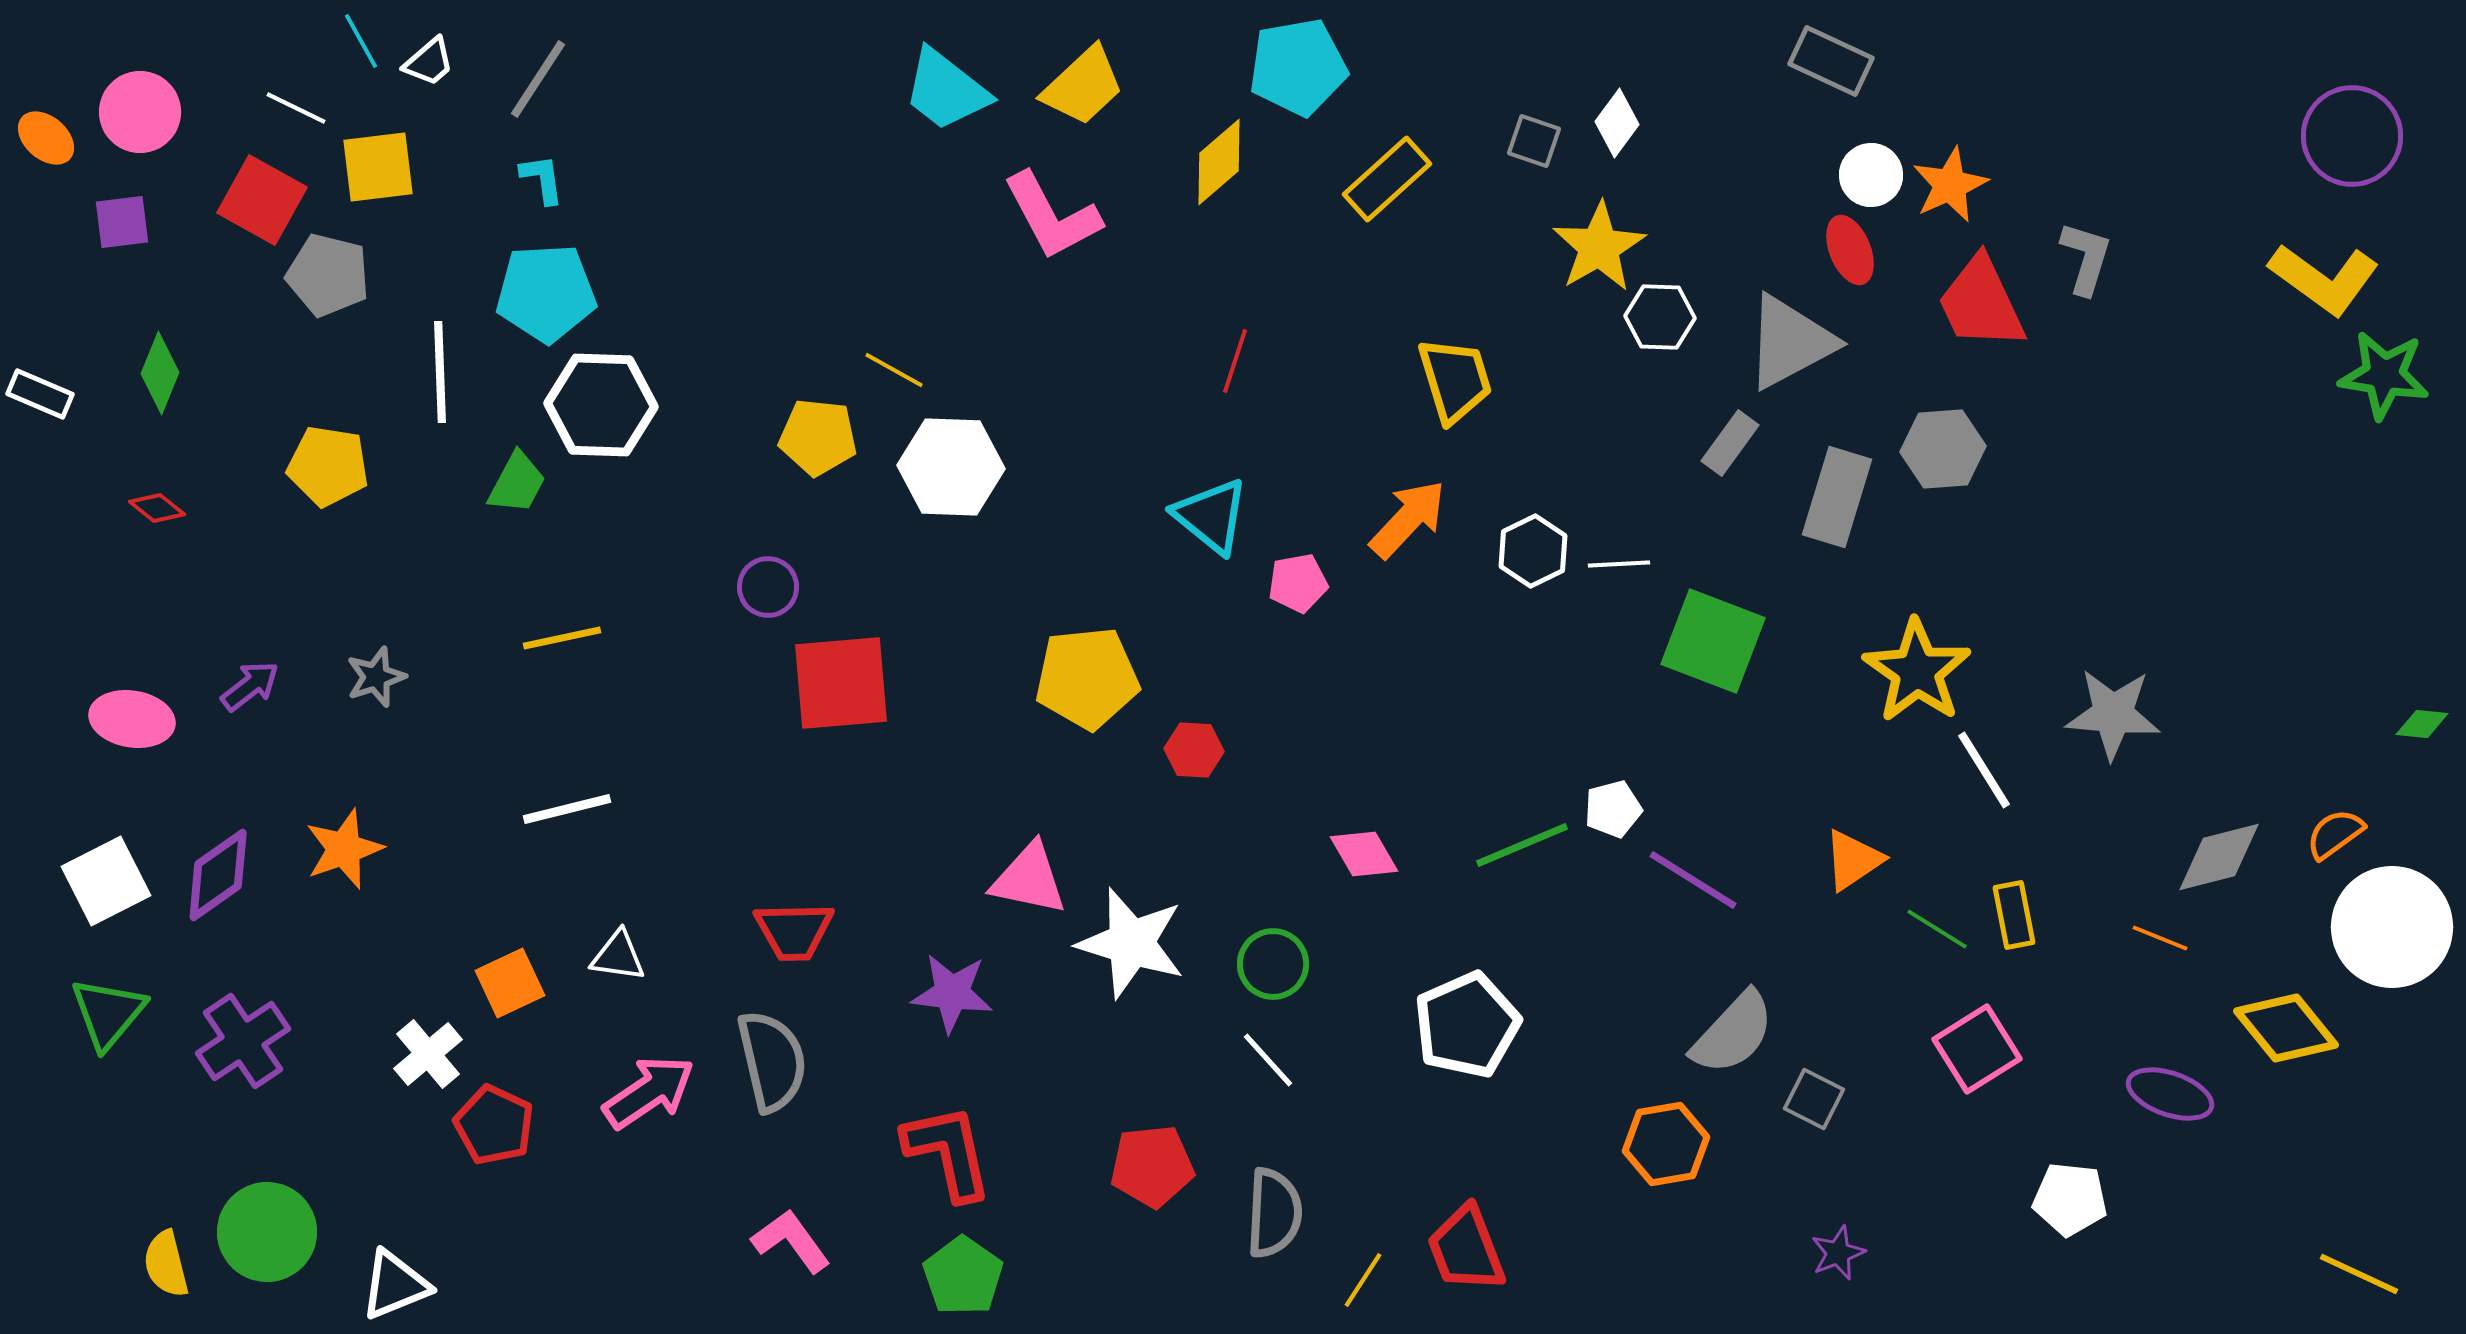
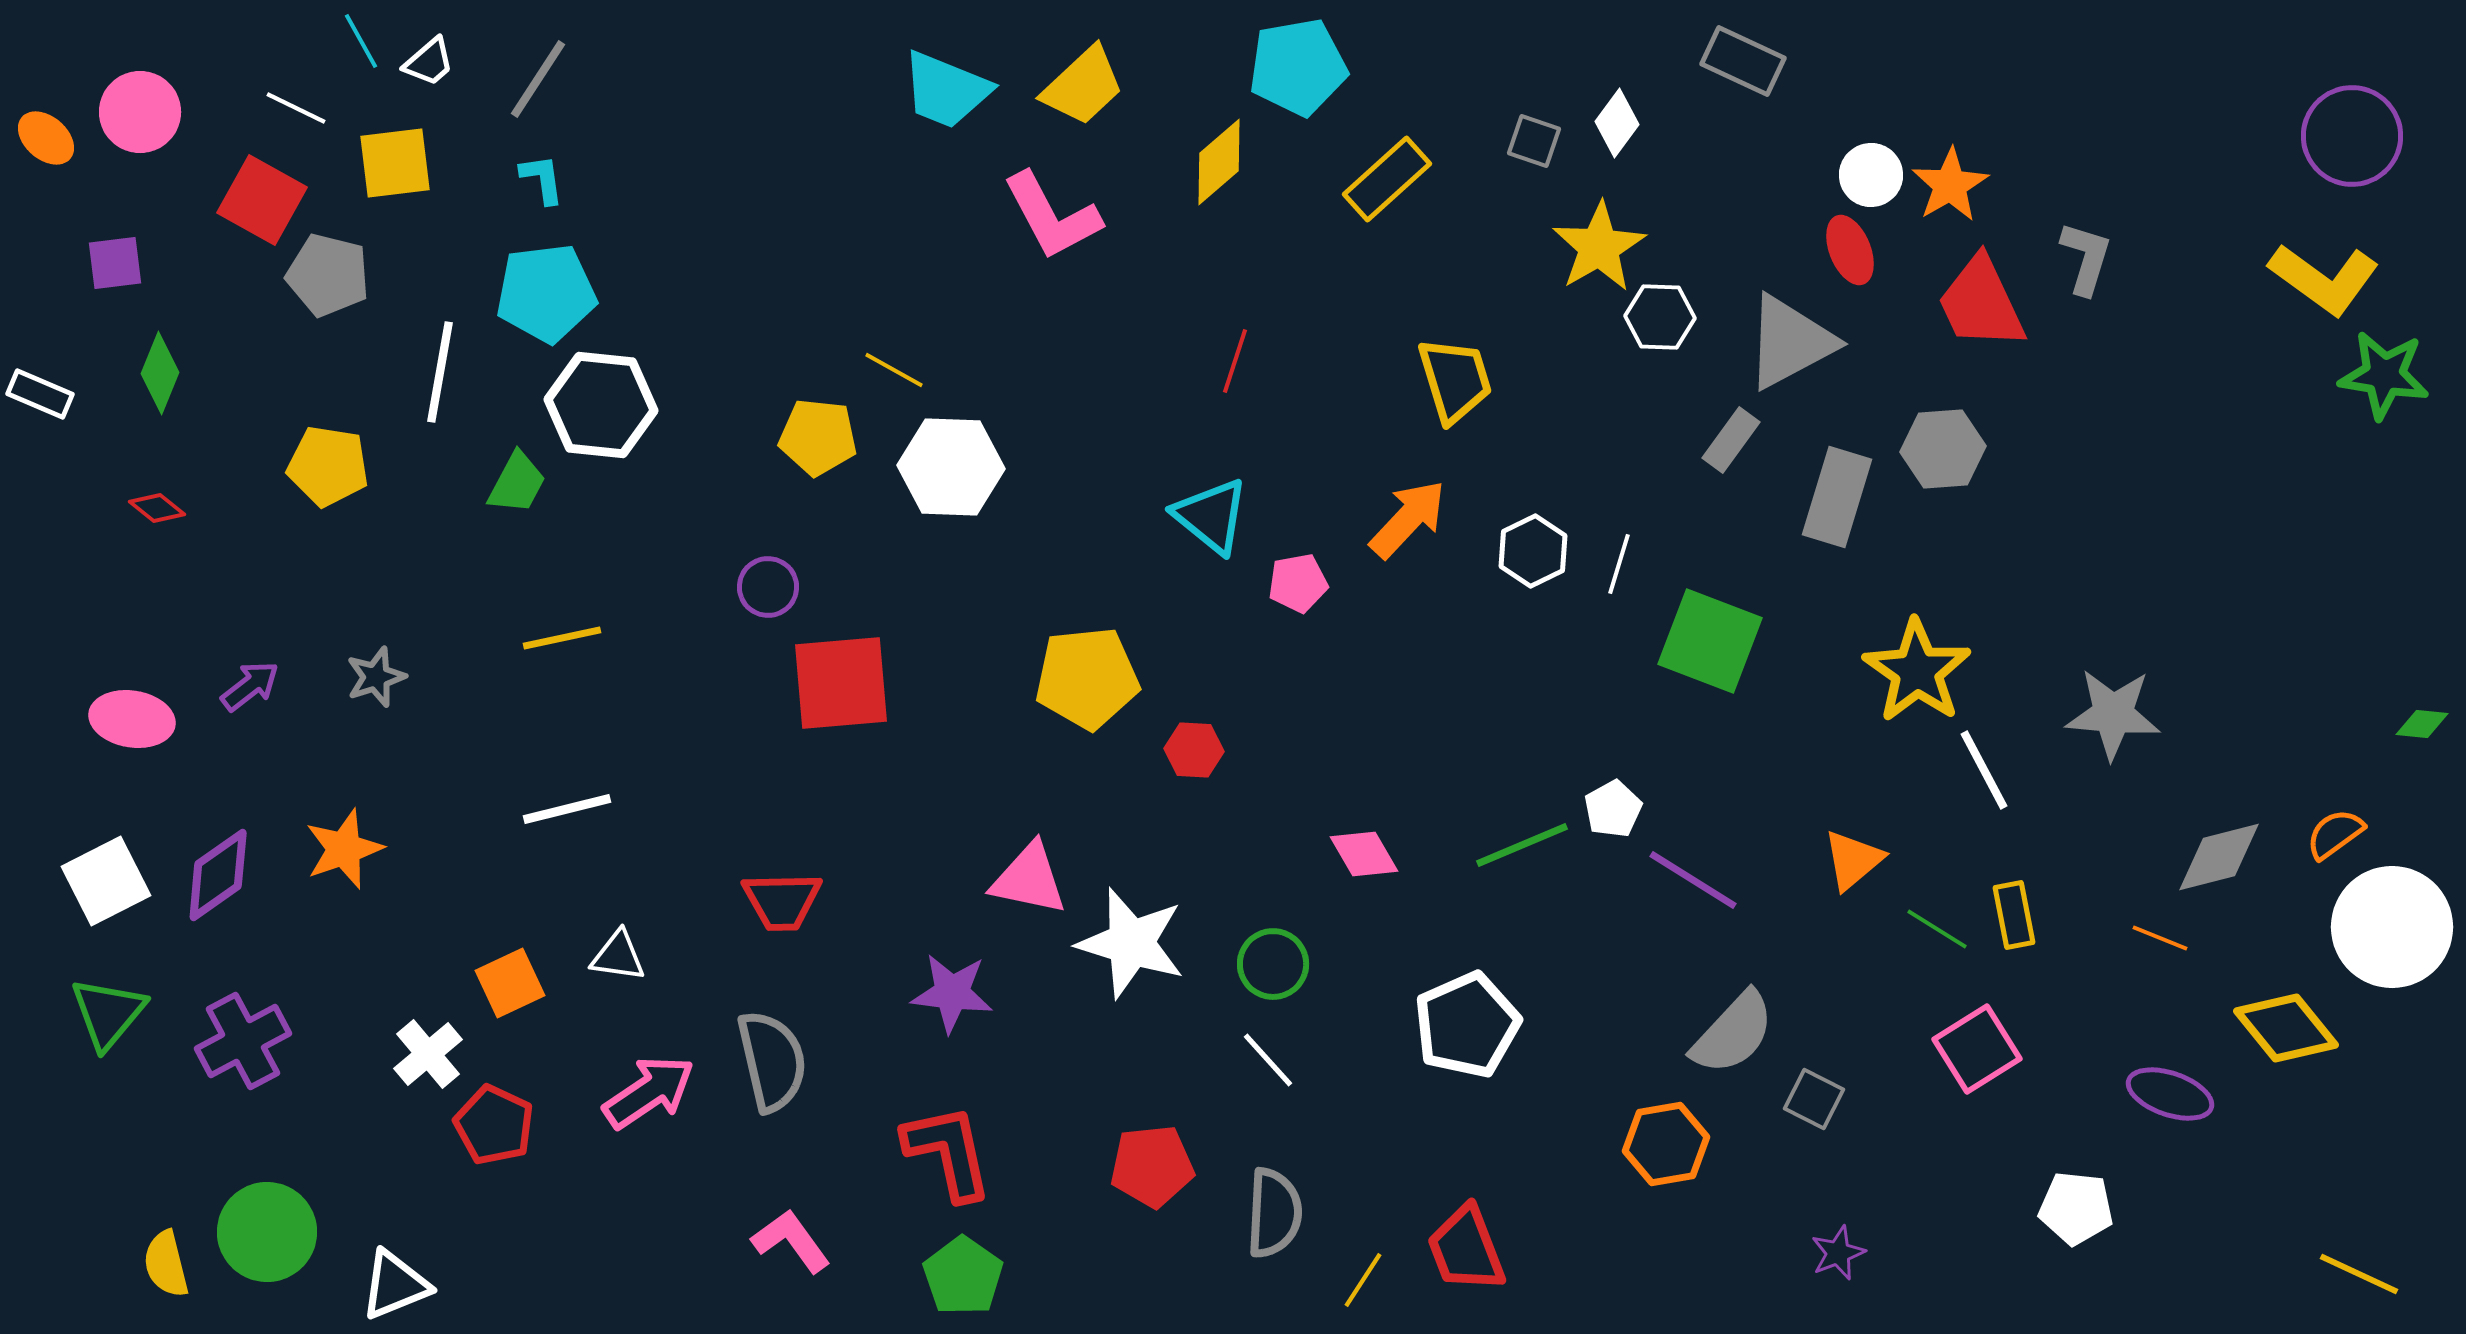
gray rectangle at (1831, 61): moved 88 px left
cyan trapezoid at (946, 90): rotated 16 degrees counterclockwise
yellow square at (378, 167): moved 17 px right, 4 px up
orange star at (1950, 185): rotated 6 degrees counterclockwise
purple square at (122, 222): moved 7 px left, 41 px down
cyan pentagon at (546, 293): rotated 4 degrees counterclockwise
white line at (440, 372): rotated 12 degrees clockwise
white hexagon at (601, 405): rotated 4 degrees clockwise
gray rectangle at (1730, 443): moved 1 px right, 3 px up
white line at (1619, 564): rotated 70 degrees counterclockwise
green square at (1713, 641): moved 3 px left
white line at (1984, 770): rotated 4 degrees clockwise
white pentagon at (1613, 809): rotated 14 degrees counterclockwise
orange triangle at (1853, 860): rotated 6 degrees counterclockwise
red trapezoid at (794, 931): moved 12 px left, 30 px up
purple cross at (243, 1041): rotated 6 degrees clockwise
white pentagon at (2070, 1199): moved 6 px right, 9 px down
